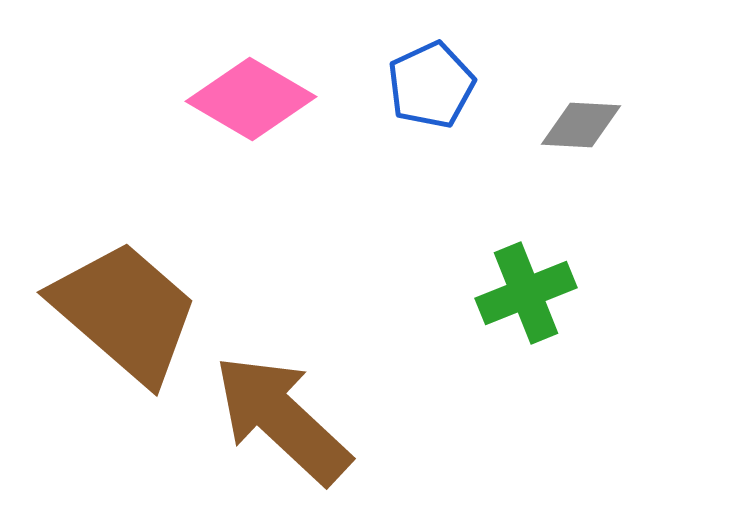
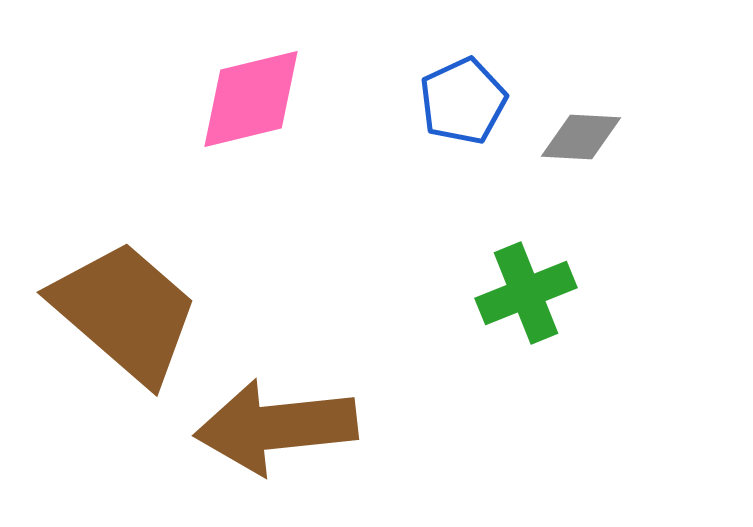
blue pentagon: moved 32 px right, 16 px down
pink diamond: rotated 44 degrees counterclockwise
gray diamond: moved 12 px down
brown arrow: moved 6 px left, 8 px down; rotated 49 degrees counterclockwise
